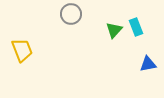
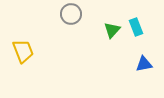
green triangle: moved 2 px left
yellow trapezoid: moved 1 px right, 1 px down
blue triangle: moved 4 px left
